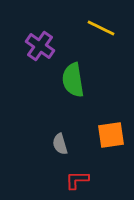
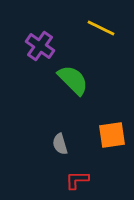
green semicircle: rotated 144 degrees clockwise
orange square: moved 1 px right
